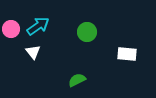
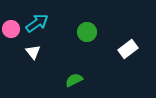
cyan arrow: moved 1 px left, 3 px up
white rectangle: moved 1 px right, 5 px up; rotated 42 degrees counterclockwise
green semicircle: moved 3 px left
